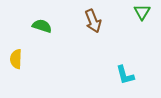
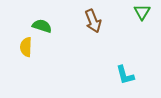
yellow semicircle: moved 10 px right, 12 px up
